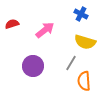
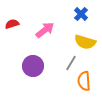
blue cross: rotated 16 degrees clockwise
